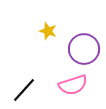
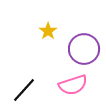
yellow star: rotated 18 degrees clockwise
